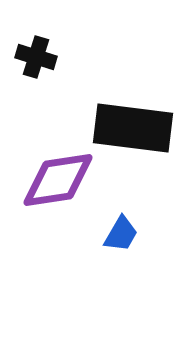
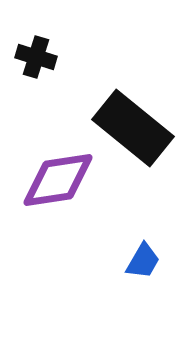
black rectangle: rotated 32 degrees clockwise
blue trapezoid: moved 22 px right, 27 px down
